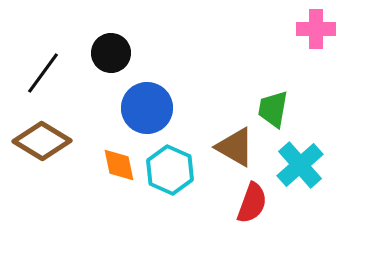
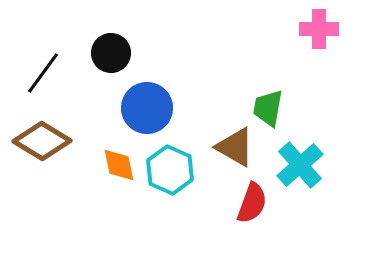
pink cross: moved 3 px right
green trapezoid: moved 5 px left, 1 px up
